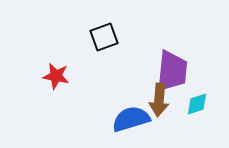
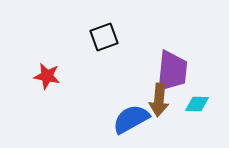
red star: moved 9 px left
cyan diamond: rotated 20 degrees clockwise
blue semicircle: rotated 12 degrees counterclockwise
